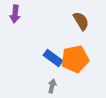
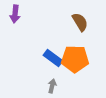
brown semicircle: moved 1 px left, 1 px down
orange pentagon: rotated 12 degrees clockwise
